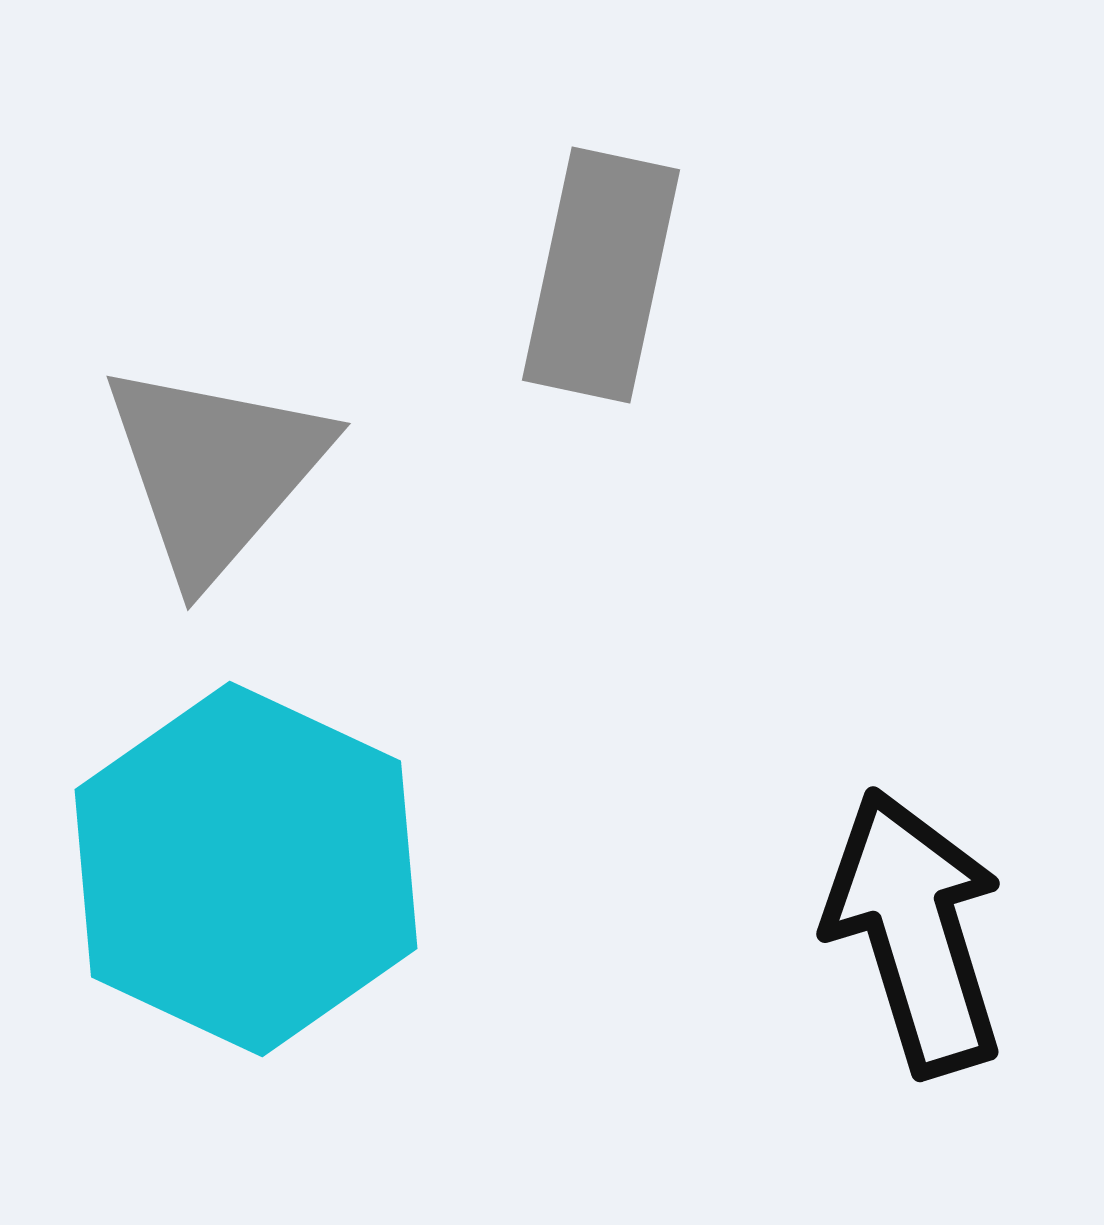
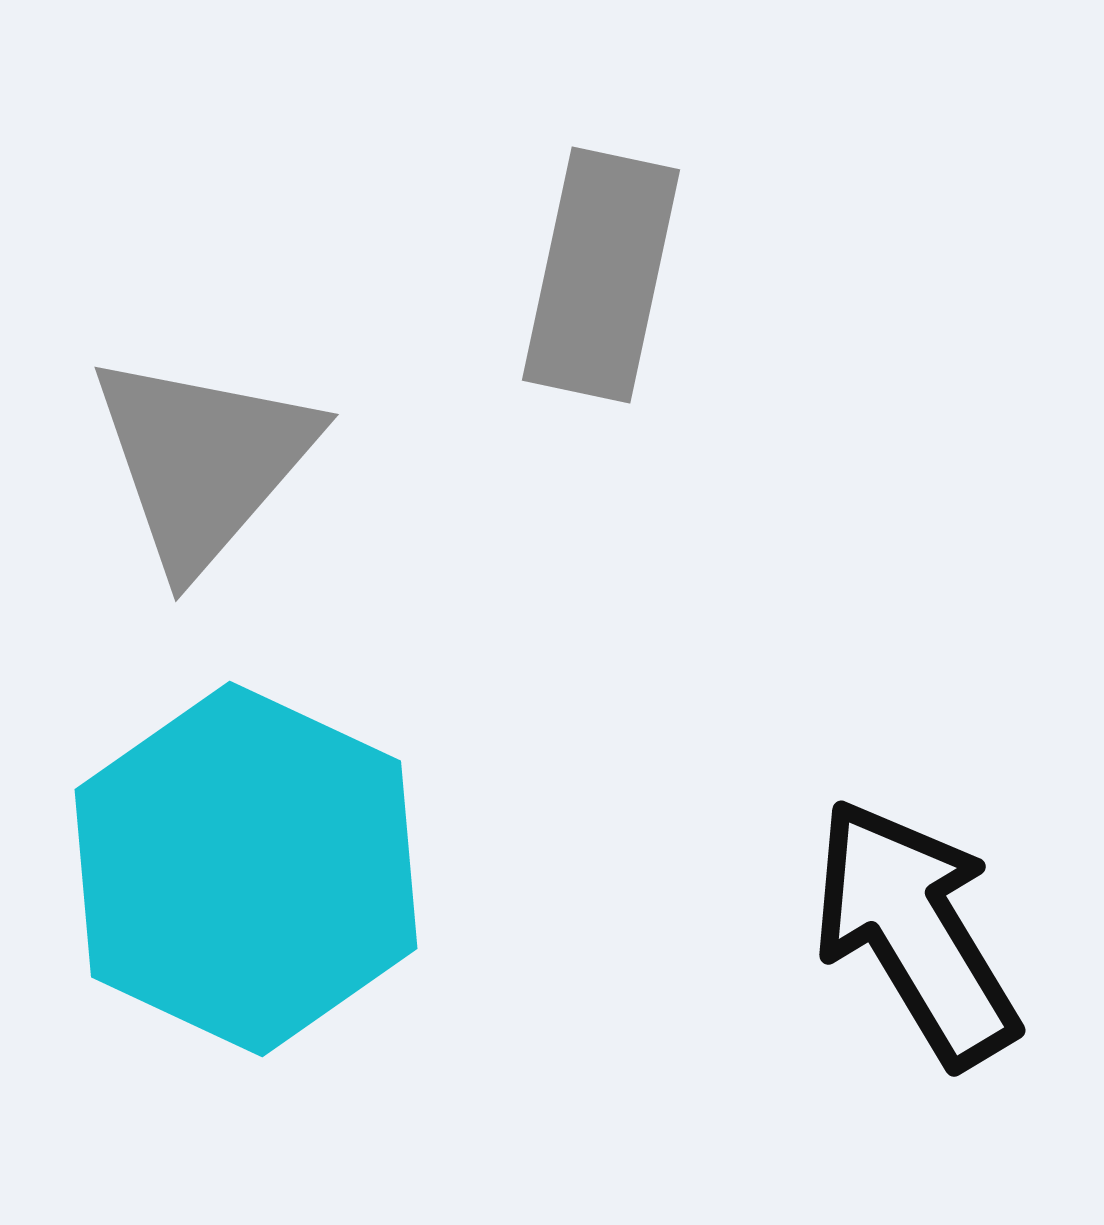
gray triangle: moved 12 px left, 9 px up
black arrow: rotated 14 degrees counterclockwise
